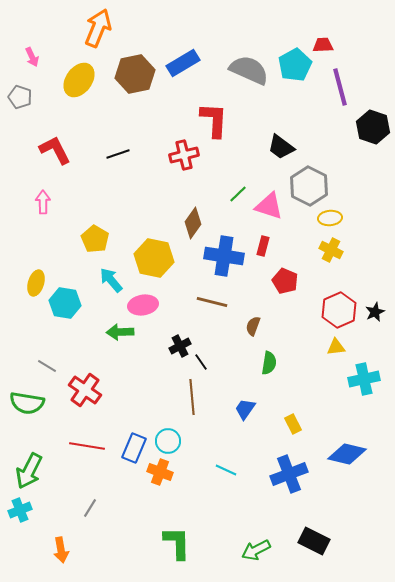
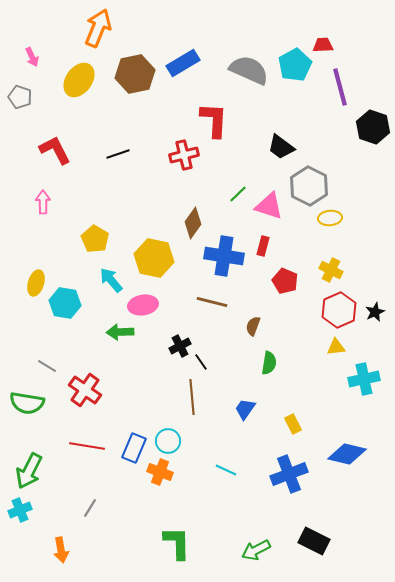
yellow cross at (331, 250): moved 20 px down
